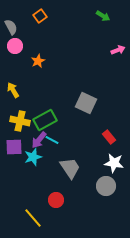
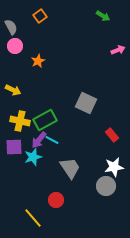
yellow arrow: rotated 147 degrees clockwise
red rectangle: moved 3 px right, 2 px up
white star: moved 4 px down; rotated 18 degrees counterclockwise
